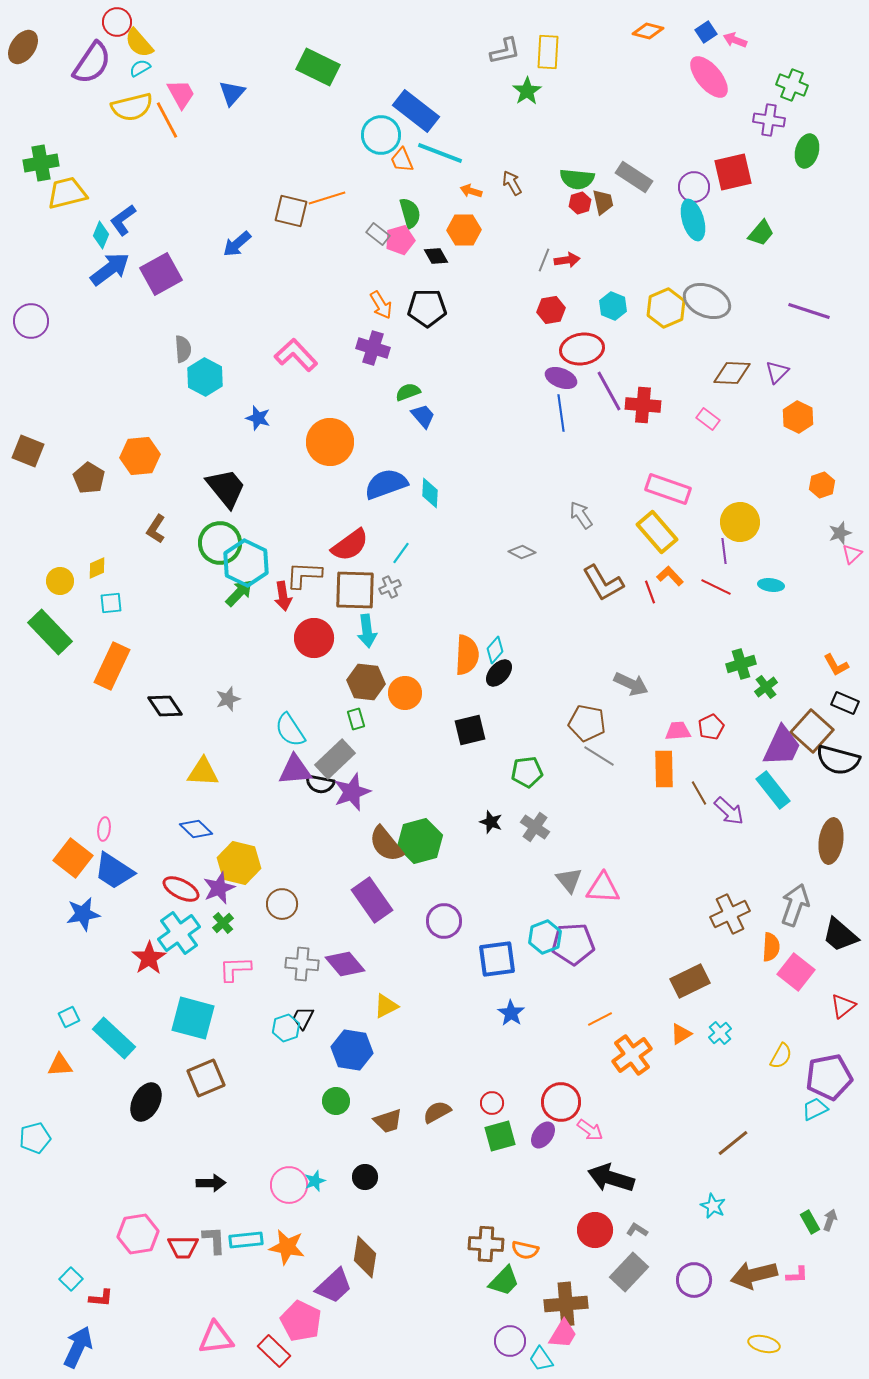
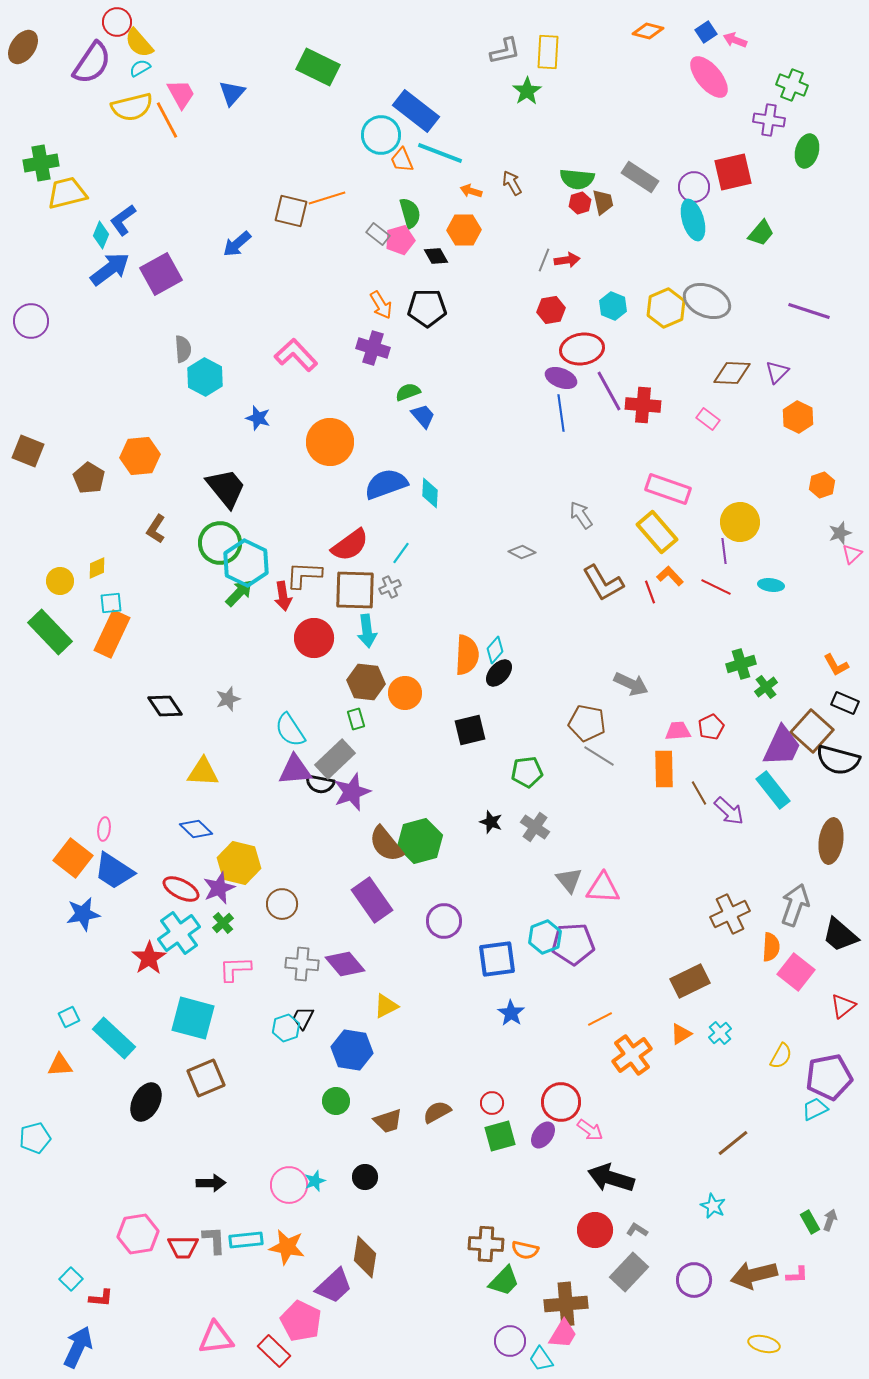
gray rectangle at (634, 177): moved 6 px right
orange rectangle at (112, 666): moved 32 px up
